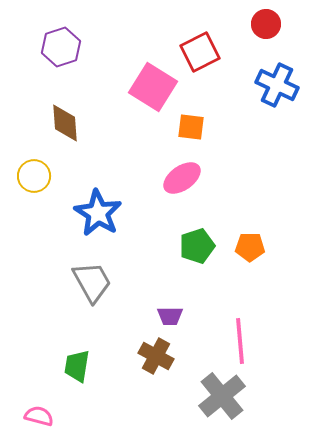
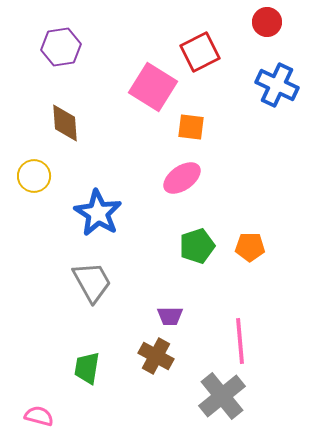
red circle: moved 1 px right, 2 px up
purple hexagon: rotated 9 degrees clockwise
green trapezoid: moved 10 px right, 2 px down
